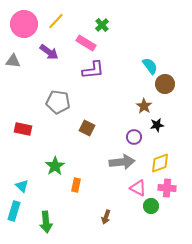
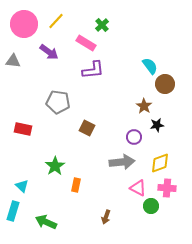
cyan rectangle: moved 1 px left
green arrow: rotated 120 degrees clockwise
